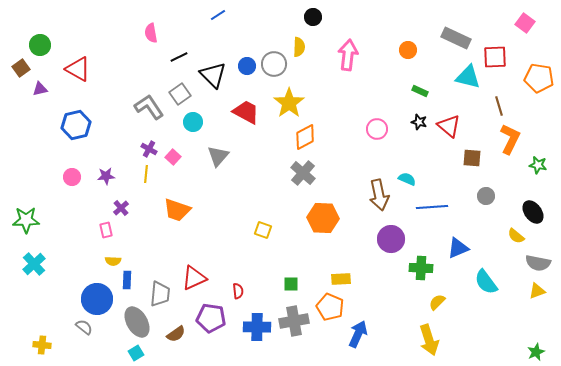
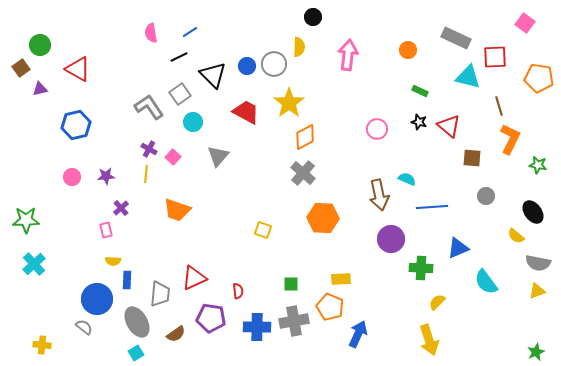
blue line at (218, 15): moved 28 px left, 17 px down
